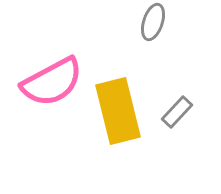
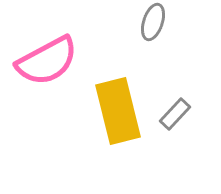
pink semicircle: moved 5 px left, 21 px up
gray rectangle: moved 2 px left, 2 px down
